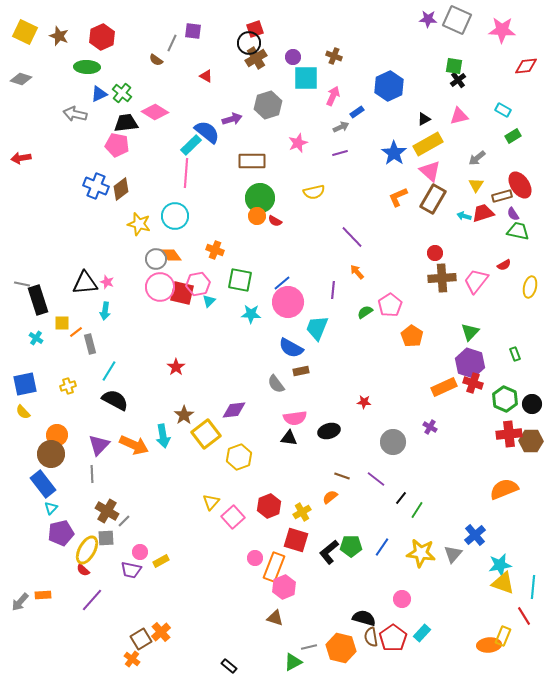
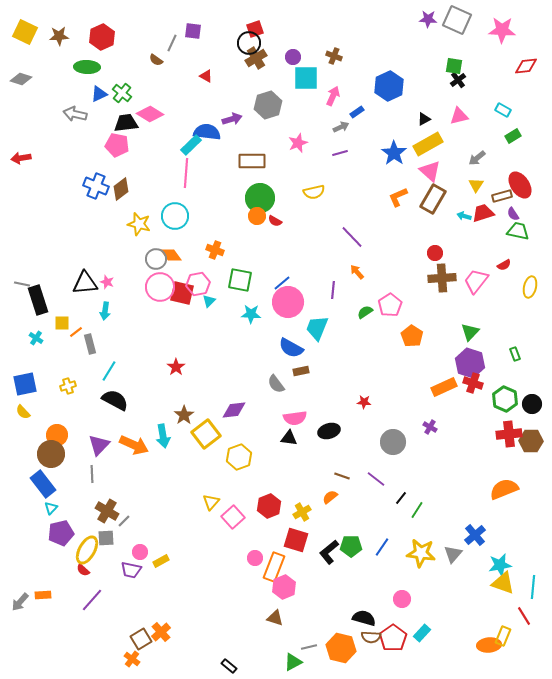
brown star at (59, 36): rotated 24 degrees counterclockwise
pink diamond at (155, 112): moved 5 px left, 2 px down
blue semicircle at (207, 132): rotated 32 degrees counterclockwise
brown semicircle at (371, 637): rotated 78 degrees counterclockwise
